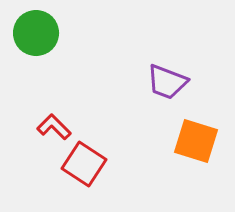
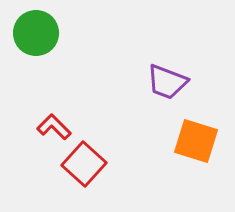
red square: rotated 9 degrees clockwise
